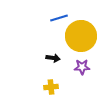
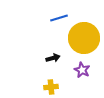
yellow circle: moved 3 px right, 2 px down
black arrow: rotated 24 degrees counterclockwise
purple star: moved 3 px down; rotated 28 degrees clockwise
